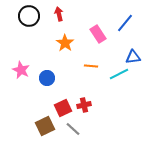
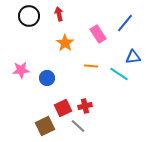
pink star: rotated 30 degrees counterclockwise
cyan line: rotated 60 degrees clockwise
red cross: moved 1 px right, 1 px down
gray line: moved 5 px right, 3 px up
